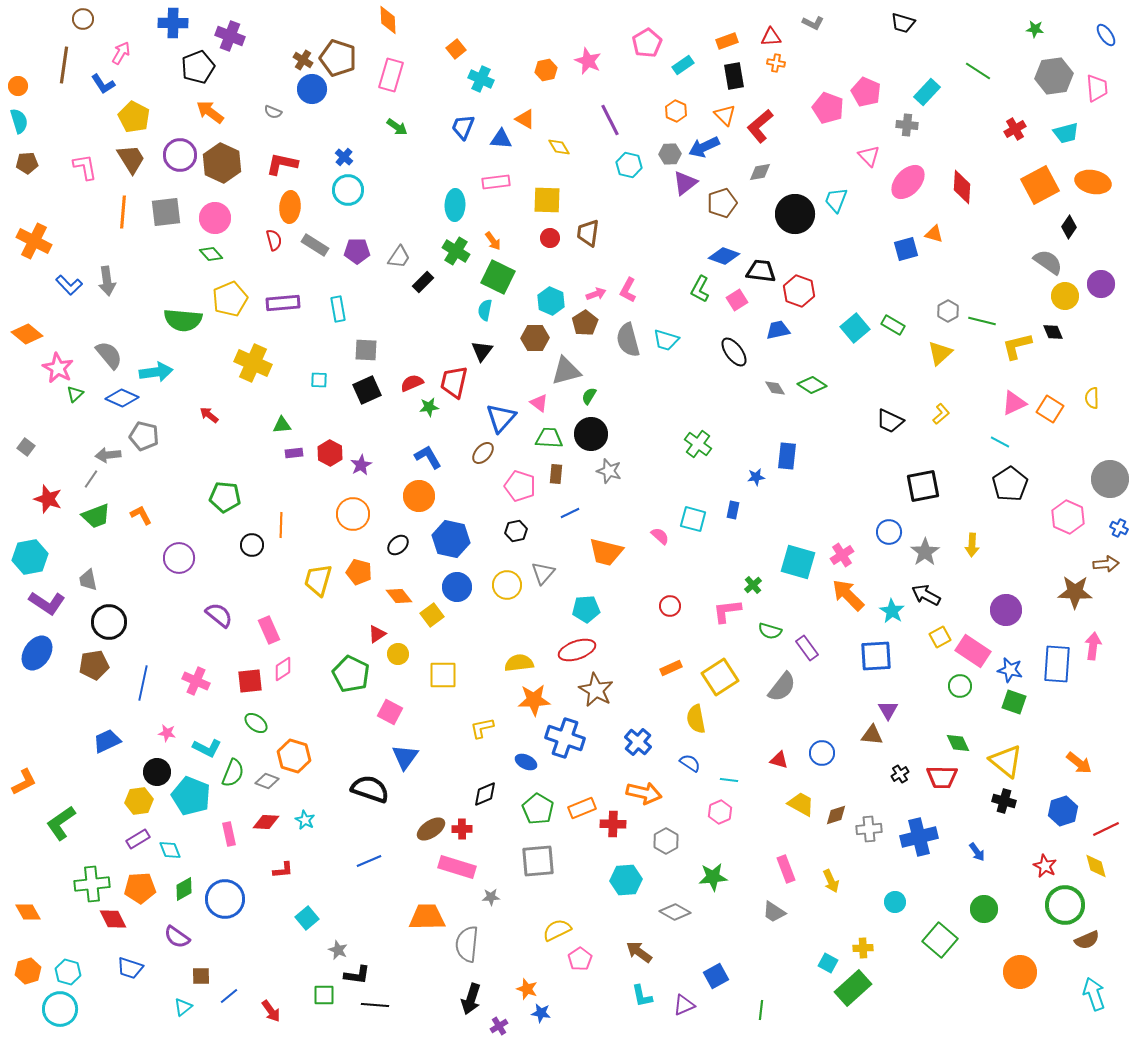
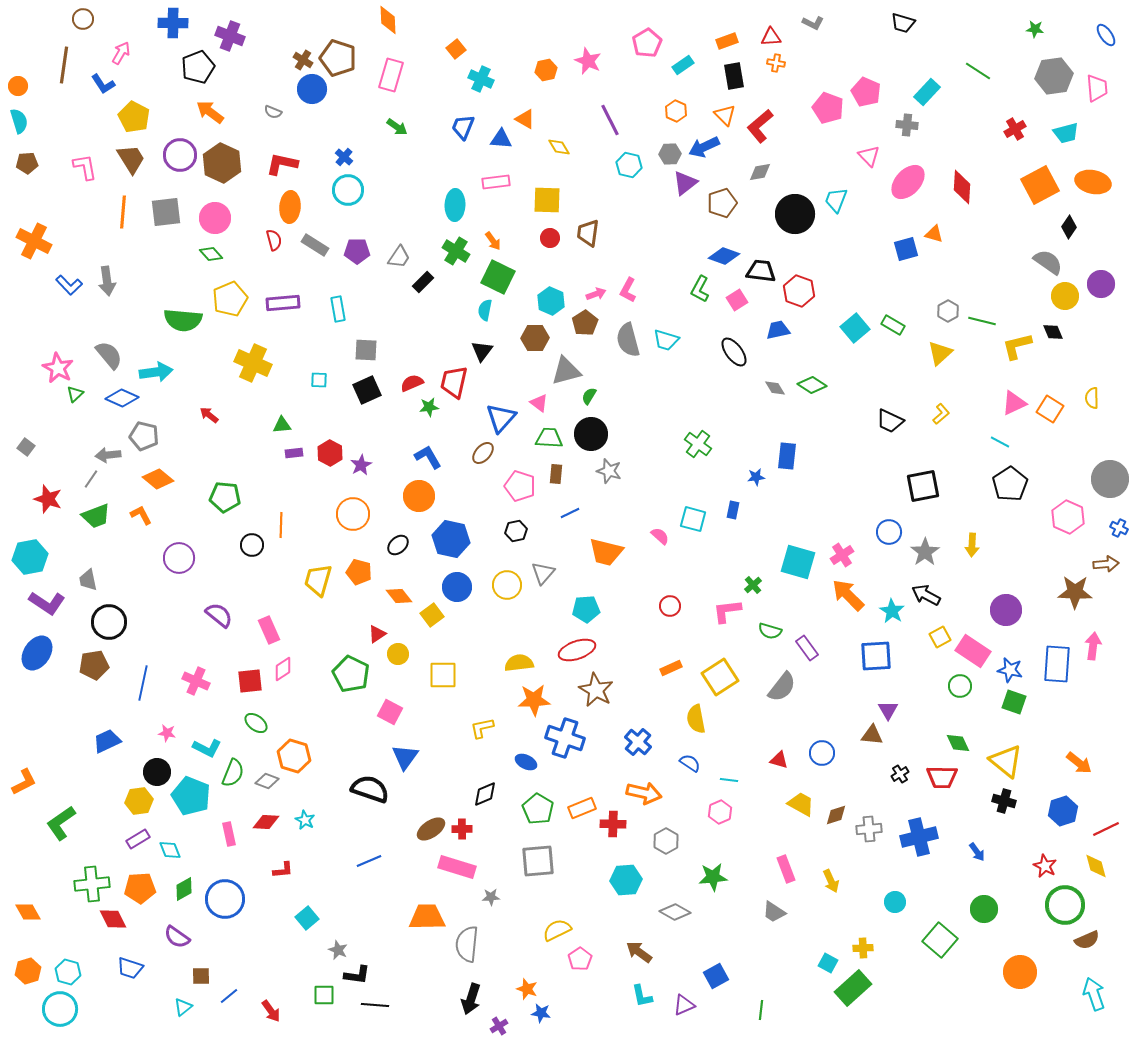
orange diamond at (27, 334): moved 131 px right, 145 px down
